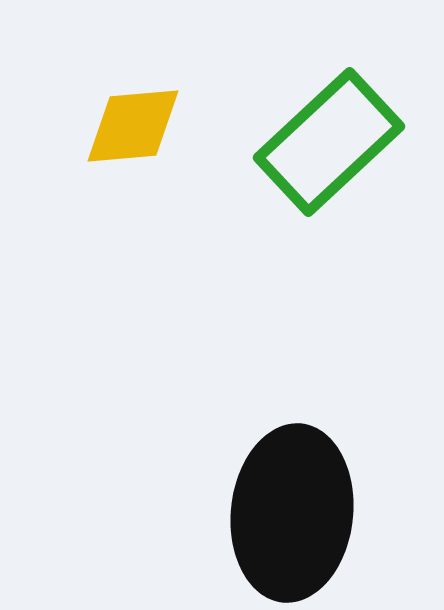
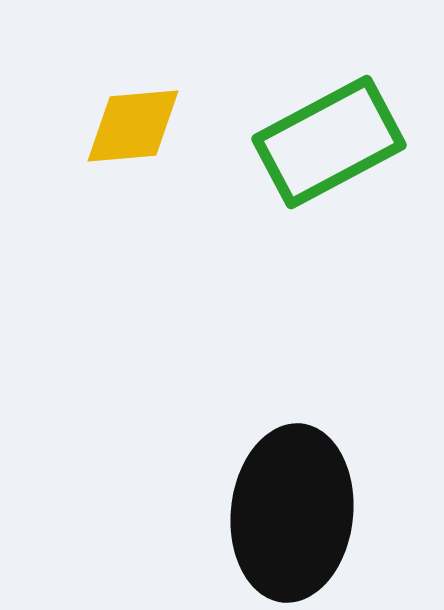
green rectangle: rotated 15 degrees clockwise
